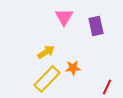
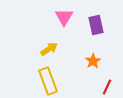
purple rectangle: moved 1 px up
yellow arrow: moved 3 px right, 3 px up
orange star: moved 20 px right, 7 px up; rotated 28 degrees counterclockwise
yellow rectangle: moved 1 px right, 2 px down; rotated 64 degrees counterclockwise
